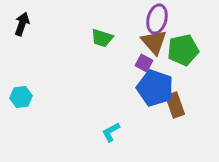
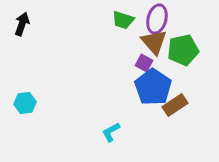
green trapezoid: moved 21 px right, 18 px up
blue pentagon: moved 2 px left, 1 px up; rotated 15 degrees clockwise
cyan hexagon: moved 4 px right, 6 px down
brown rectangle: rotated 75 degrees clockwise
